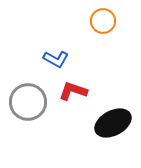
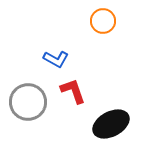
red L-shape: rotated 52 degrees clockwise
black ellipse: moved 2 px left, 1 px down
